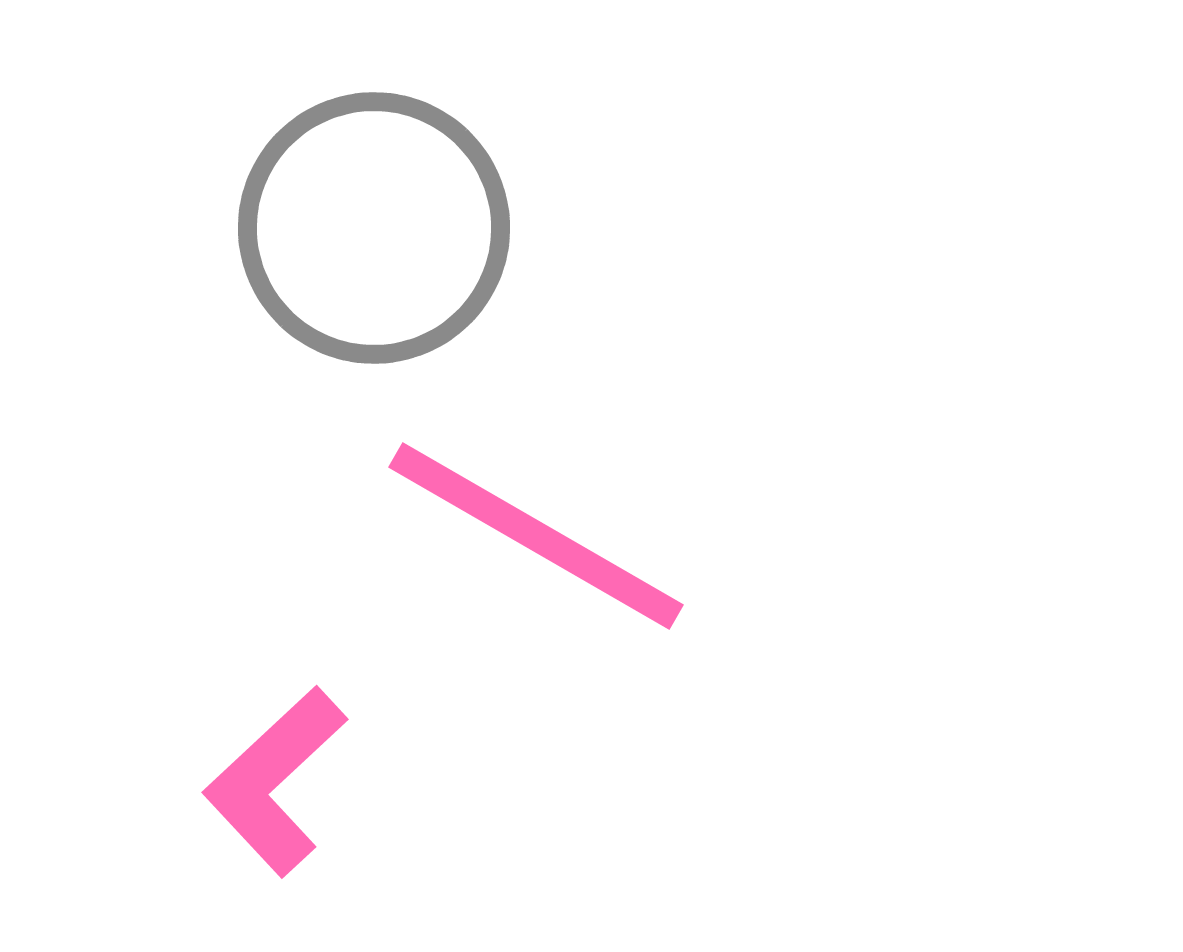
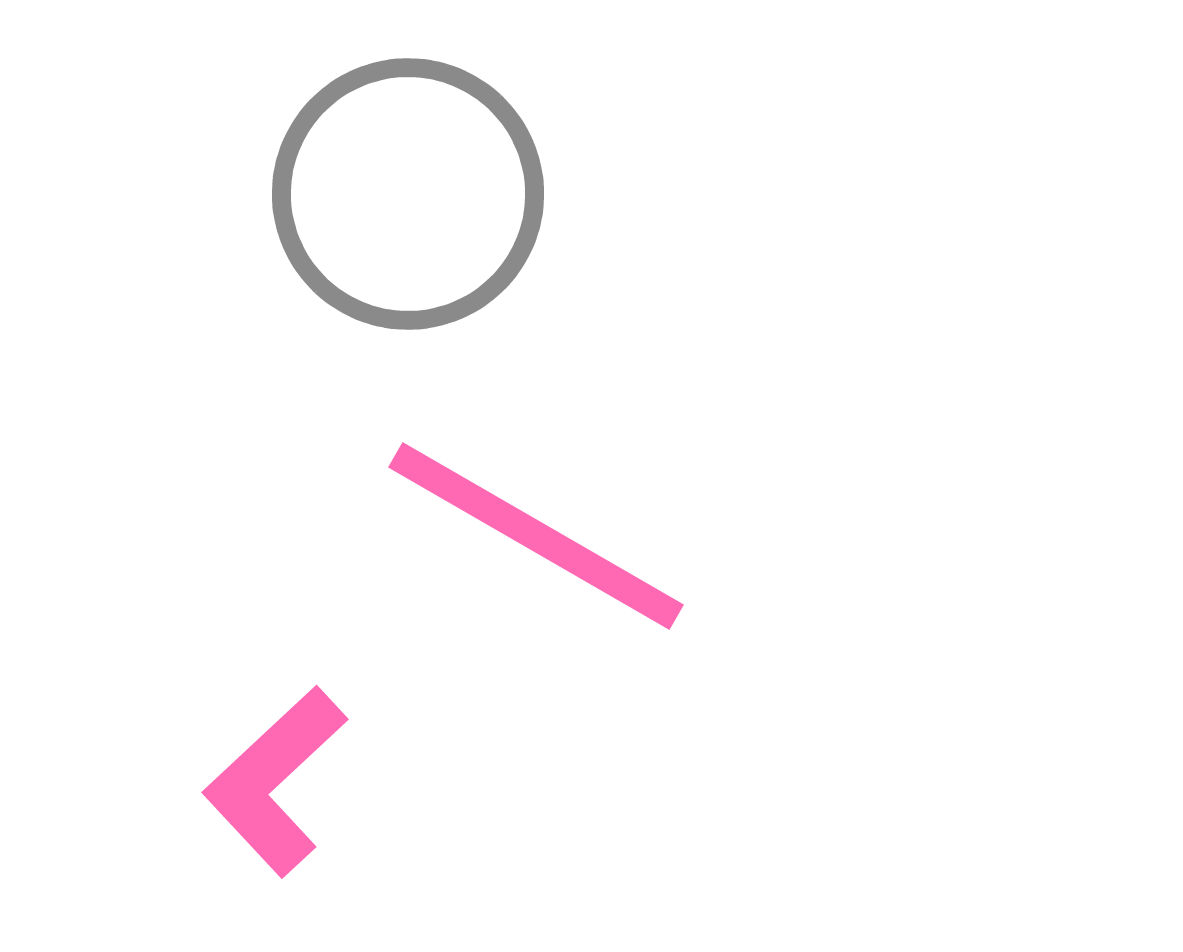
gray circle: moved 34 px right, 34 px up
